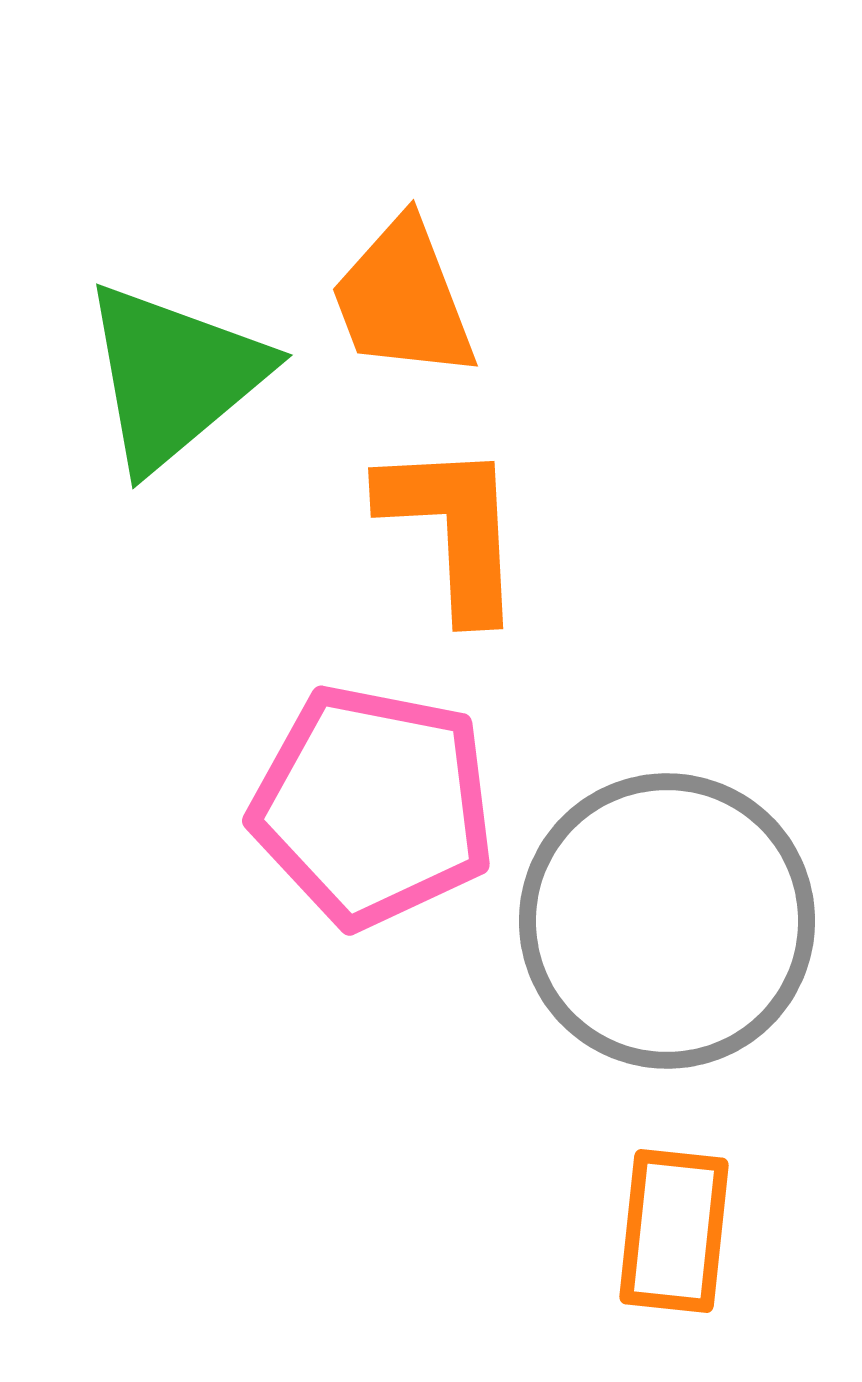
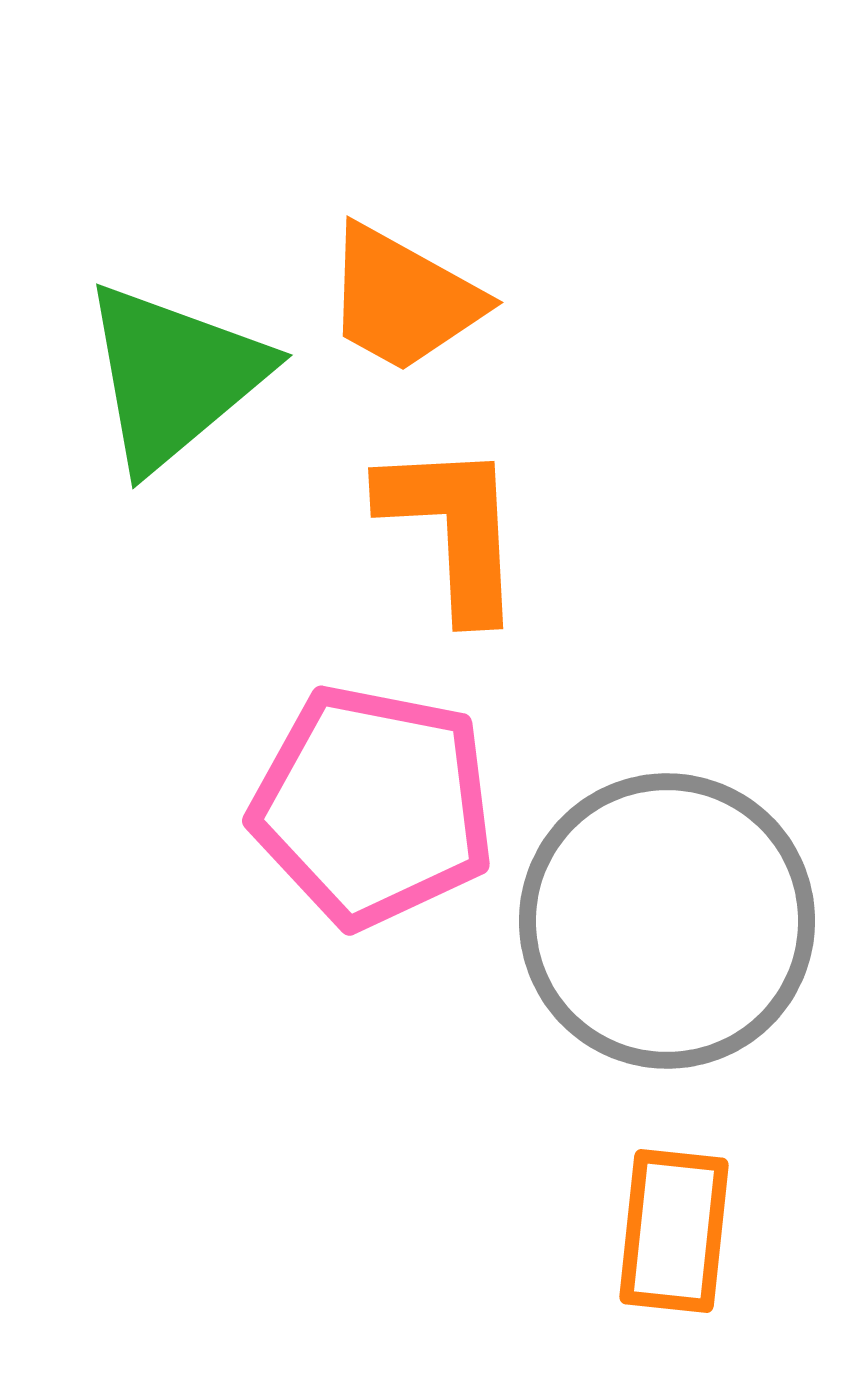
orange trapezoid: rotated 40 degrees counterclockwise
